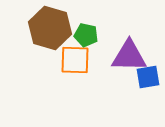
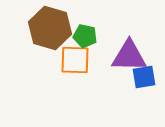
green pentagon: moved 1 px left, 1 px down
blue square: moved 4 px left
